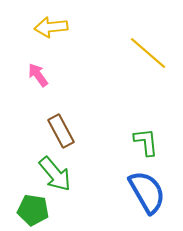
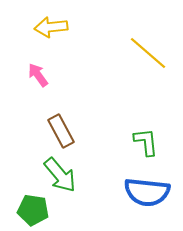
green arrow: moved 5 px right, 1 px down
blue semicircle: rotated 126 degrees clockwise
